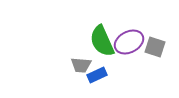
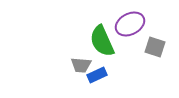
purple ellipse: moved 1 px right, 18 px up
